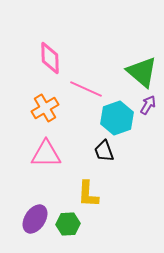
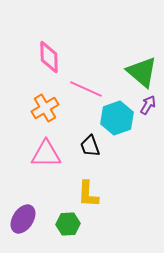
pink diamond: moved 1 px left, 1 px up
black trapezoid: moved 14 px left, 5 px up
purple ellipse: moved 12 px left
